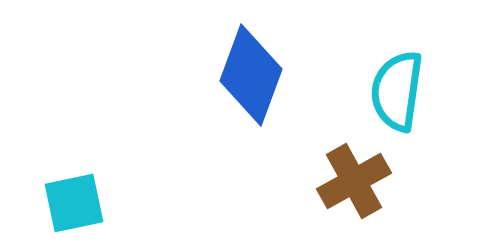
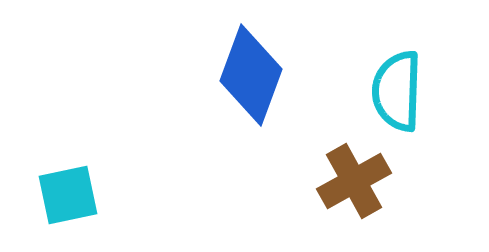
cyan semicircle: rotated 6 degrees counterclockwise
cyan square: moved 6 px left, 8 px up
